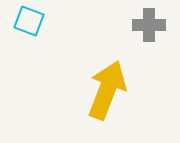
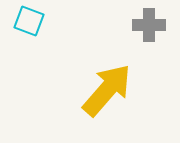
yellow arrow: rotated 20 degrees clockwise
